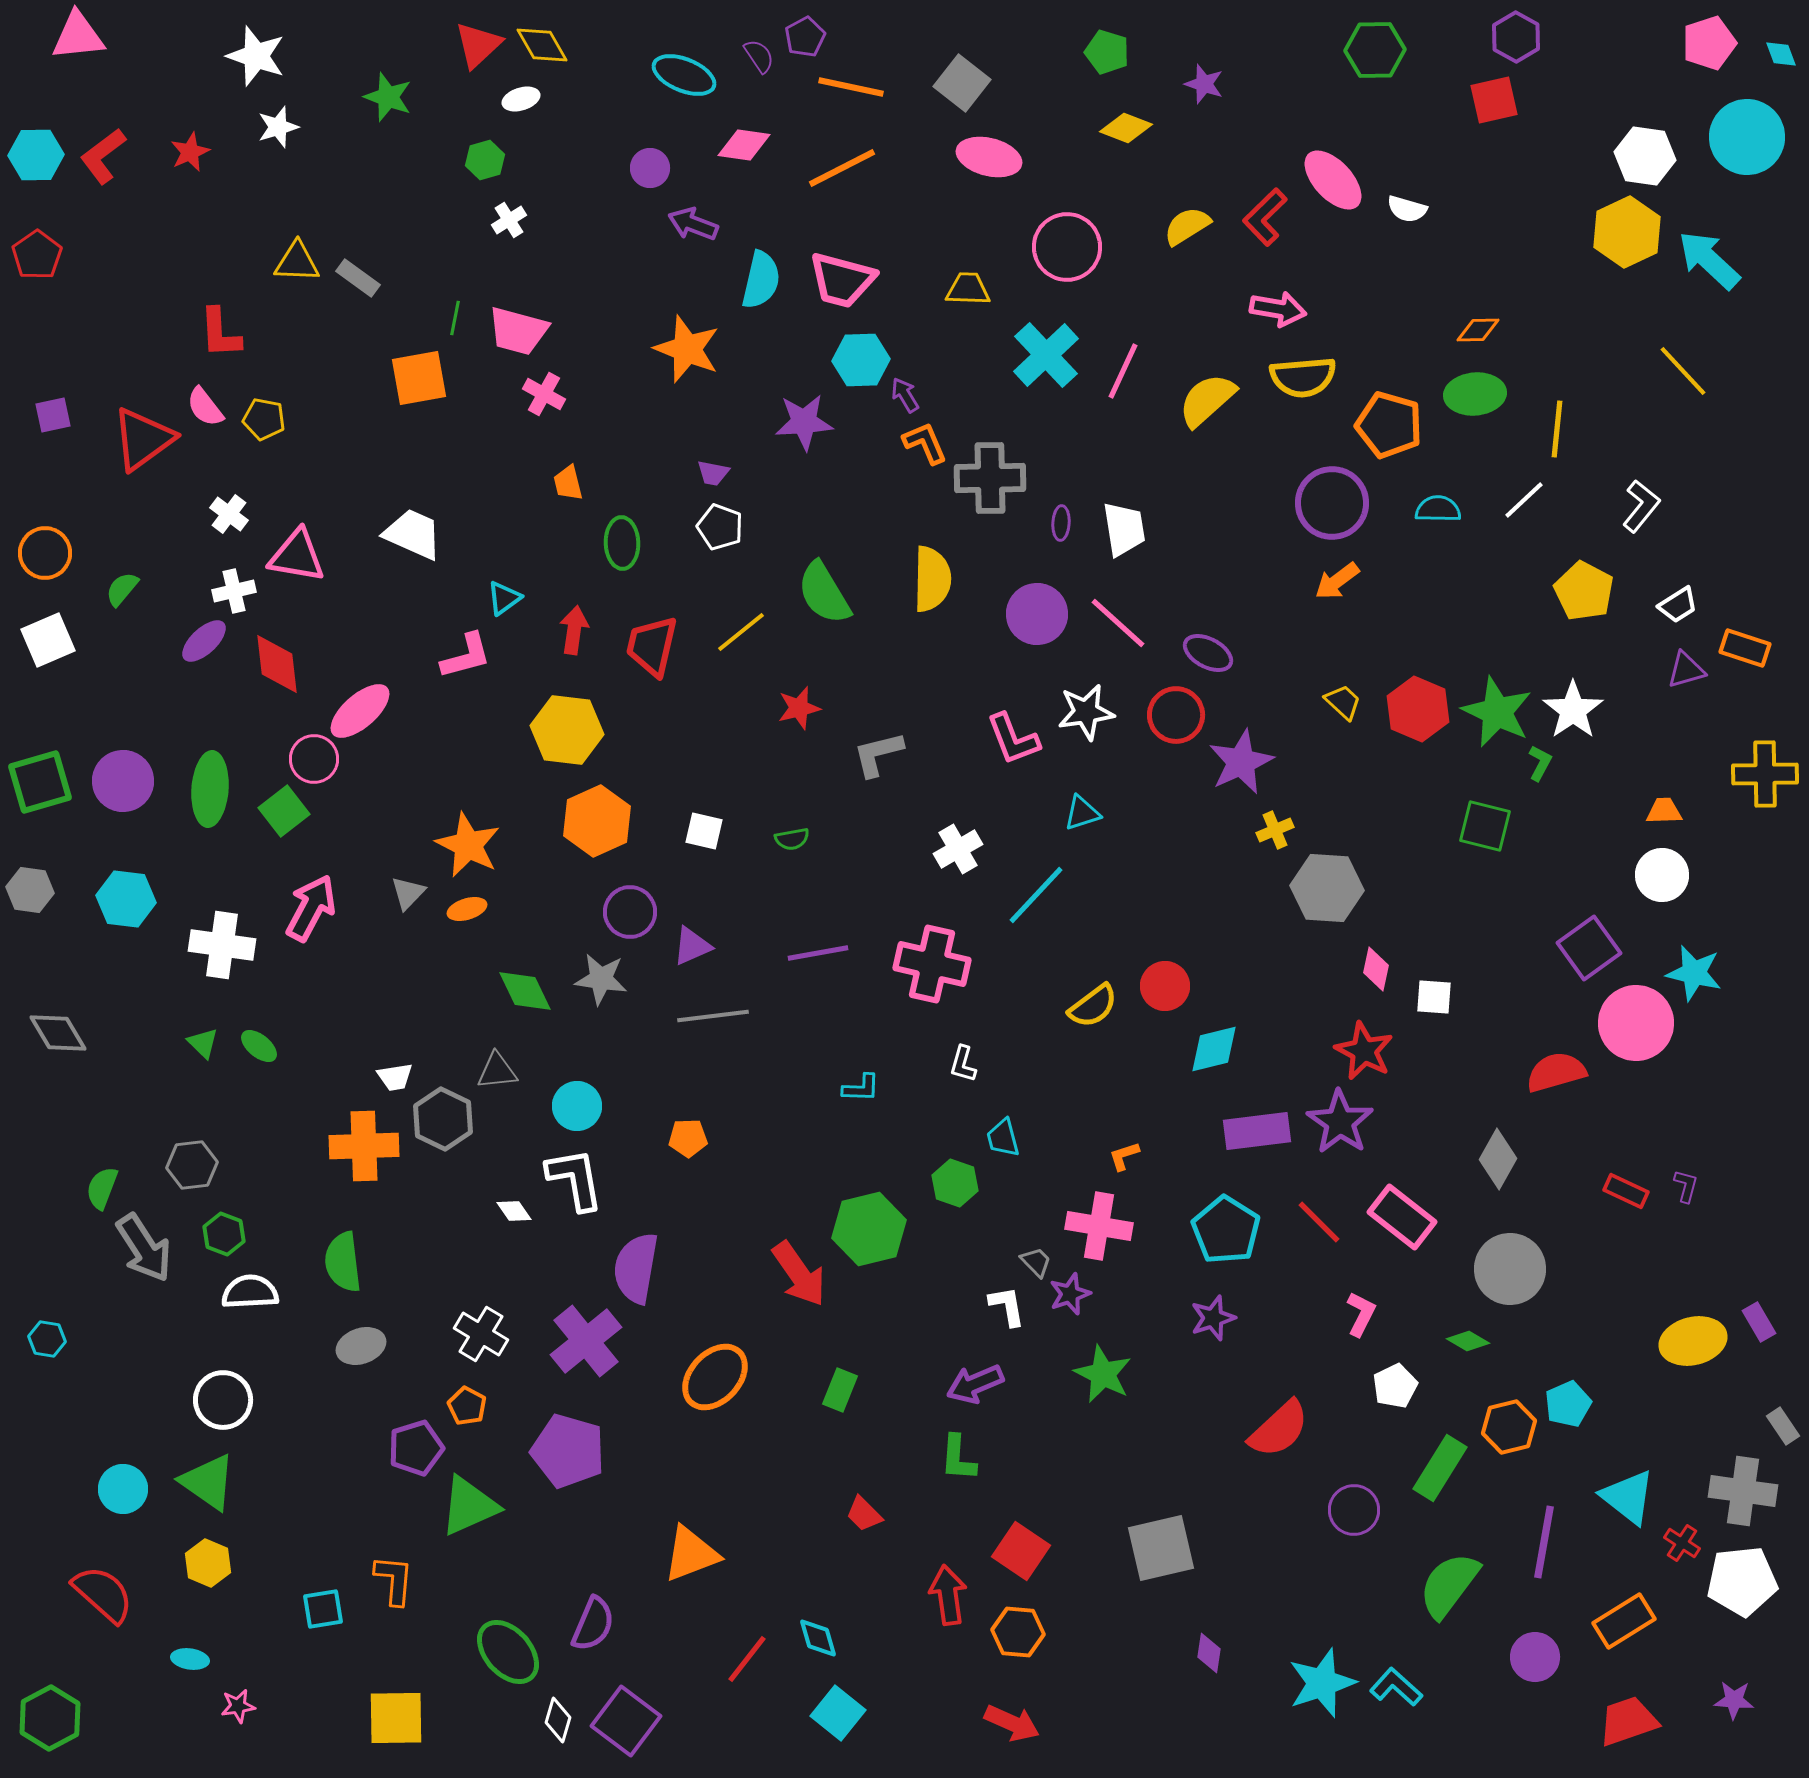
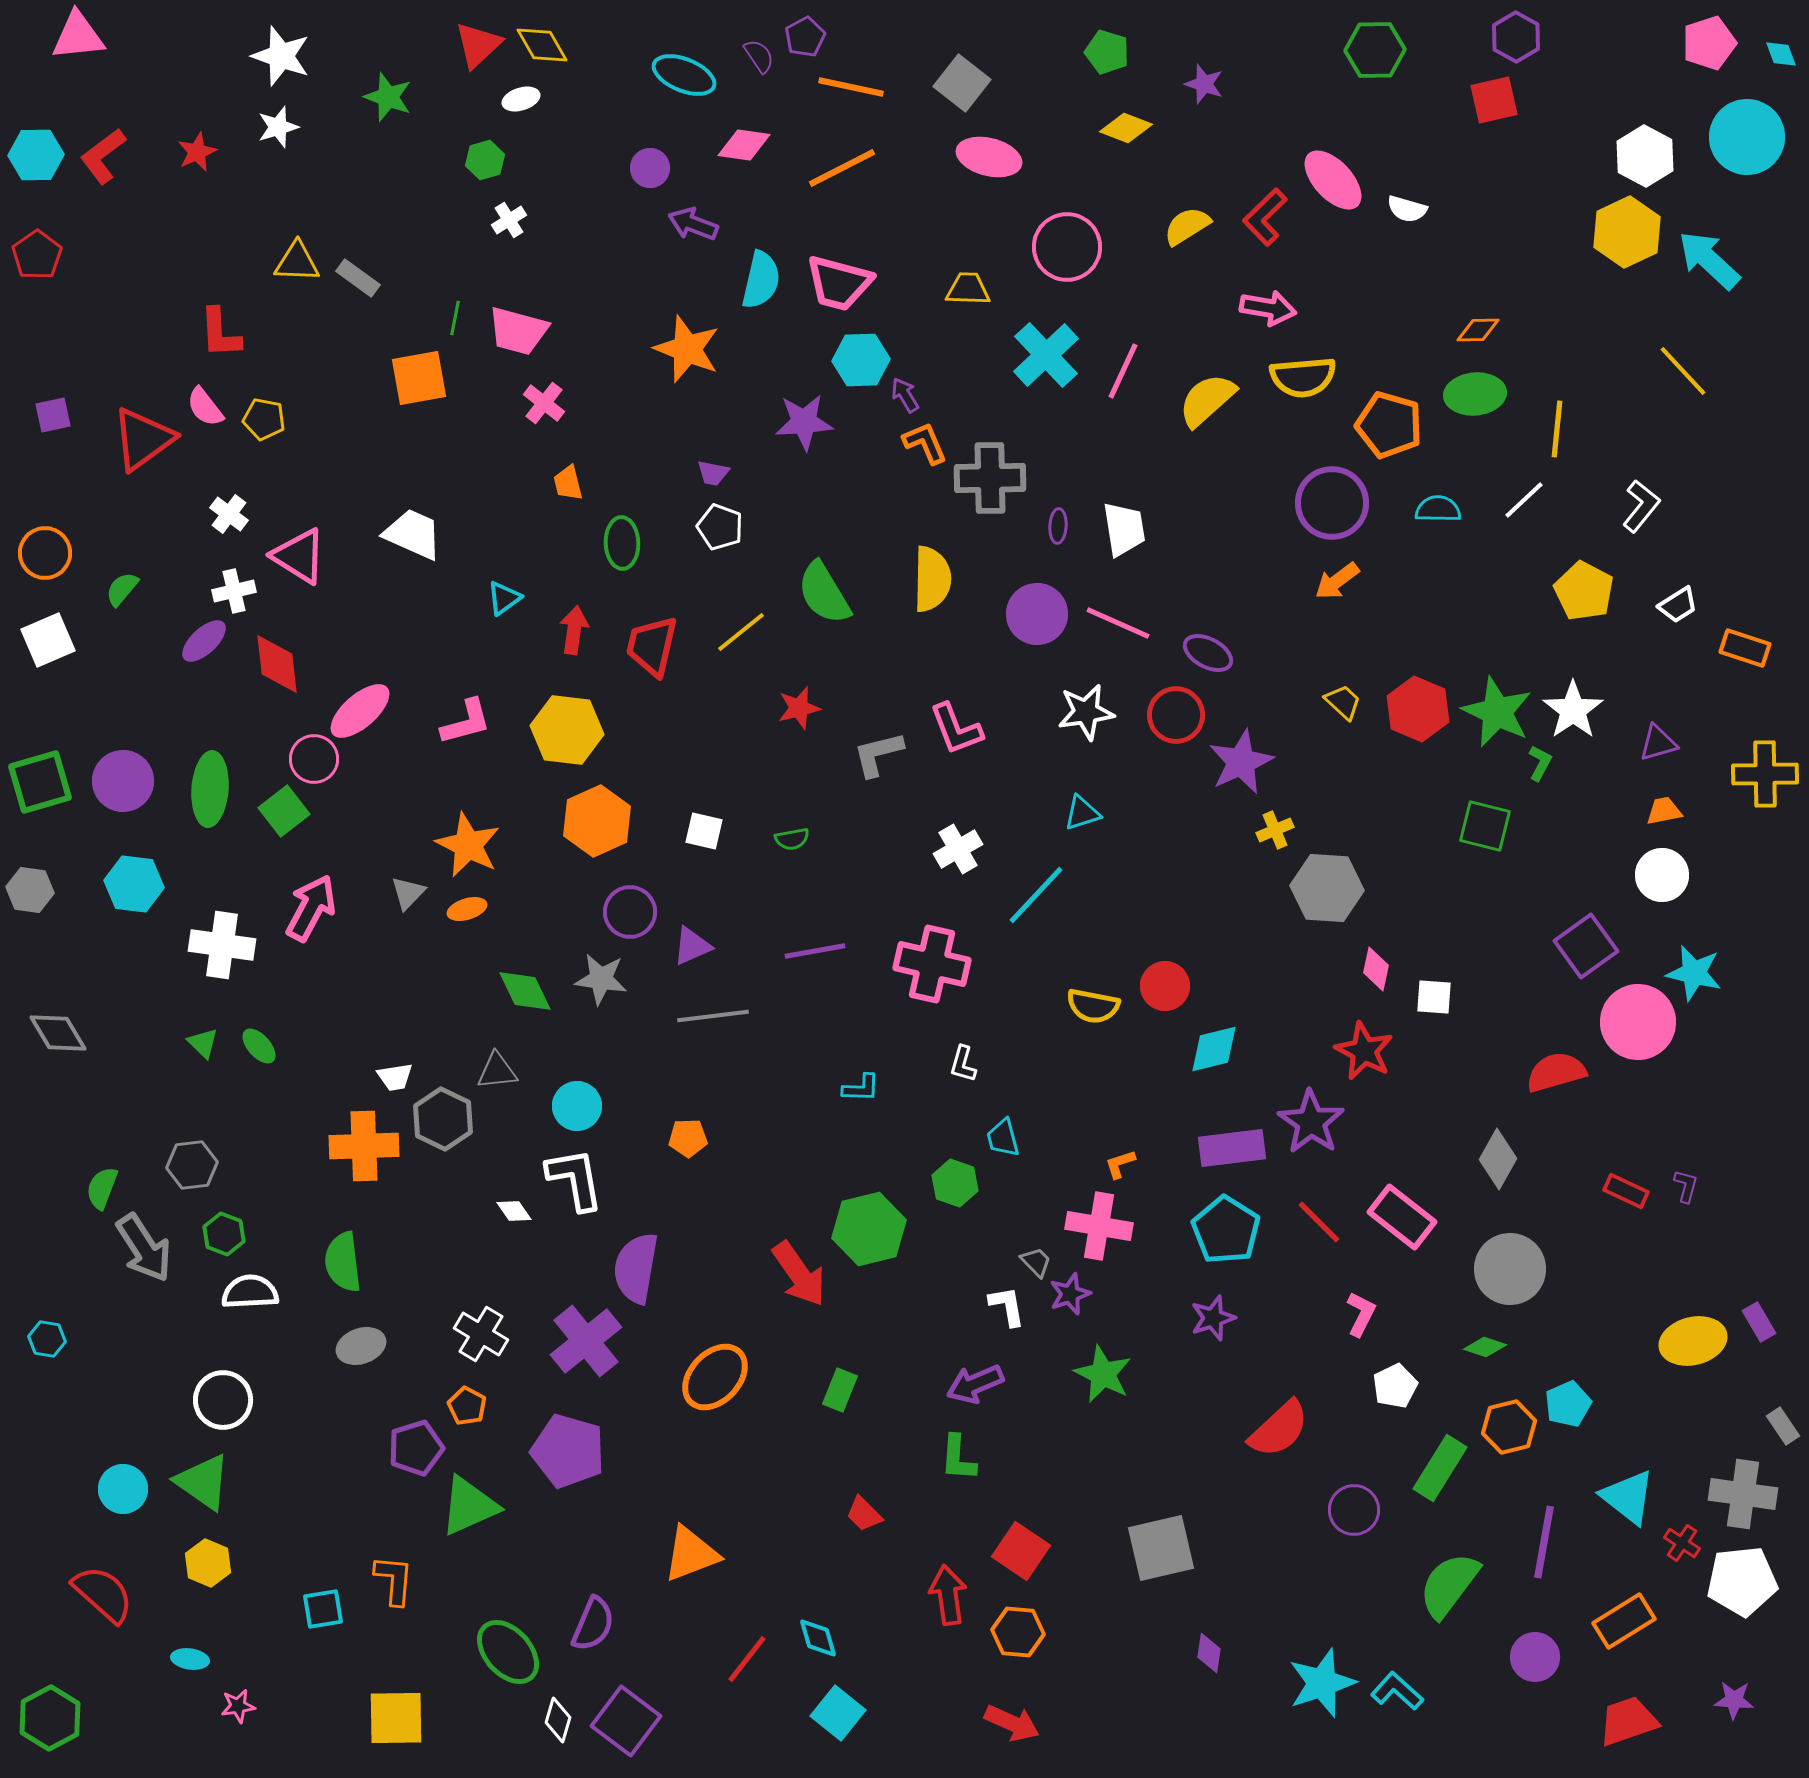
white star at (256, 56): moved 25 px right
red star at (190, 152): moved 7 px right
white hexagon at (1645, 156): rotated 20 degrees clockwise
pink trapezoid at (842, 280): moved 3 px left, 3 px down
pink arrow at (1278, 309): moved 10 px left, 1 px up
pink cross at (544, 394): moved 9 px down; rotated 9 degrees clockwise
purple ellipse at (1061, 523): moved 3 px left, 3 px down
pink triangle at (297, 556): moved 2 px right; rotated 22 degrees clockwise
pink line at (1118, 623): rotated 18 degrees counterclockwise
pink L-shape at (466, 656): moved 66 px down
purple triangle at (1686, 670): moved 28 px left, 73 px down
pink L-shape at (1013, 739): moved 57 px left, 10 px up
orange trapezoid at (1664, 811): rotated 9 degrees counterclockwise
cyan hexagon at (126, 899): moved 8 px right, 15 px up
purple square at (1589, 948): moved 3 px left, 2 px up
purple line at (818, 953): moved 3 px left, 2 px up
yellow semicircle at (1093, 1006): rotated 48 degrees clockwise
pink circle at (1636, 1023): moved 2 px right, 1 px up
green ellipse at (259, 1046): rotated 9 degrees clockwise
purple star at (1340, 1122): moved 29 px left
purple rectangle at (1257, 1131): moved 25 px left, 17 px down
orange L-shape at (1124, 1156): moved 4 px left, 8 px down
green diamond at (1468, 1341): moved 17 px right, 6 px down; rotated 12 degrees counterclockwise
green triangle at (208, 1482): moved 5 px left
gray cross at (1743, 1491): moved 3 px down
cyan L-shape at (1396, 1687): moved 1 px right, 4 px down
